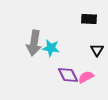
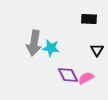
pink semicircle: moved 1 px down
